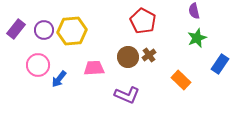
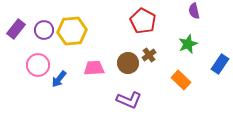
green star: moved 9 px left, 6 px down
brown circle: moved 6 px down
purple L-shape: moved 2 px right, 5 px down
